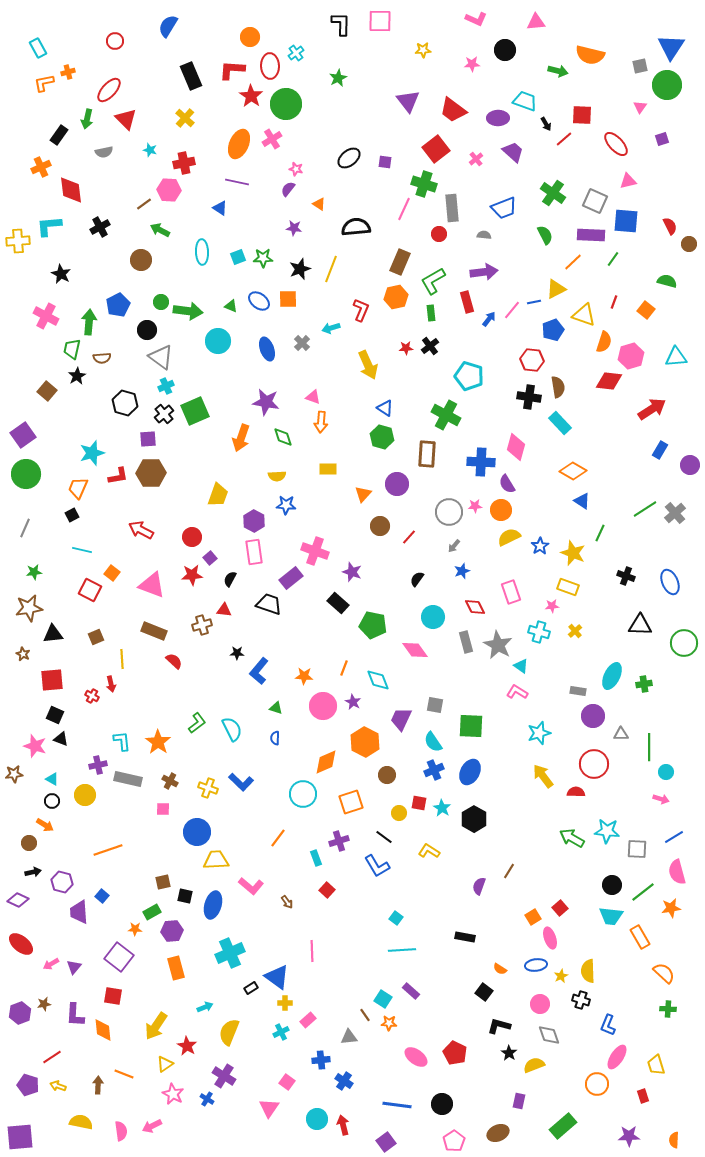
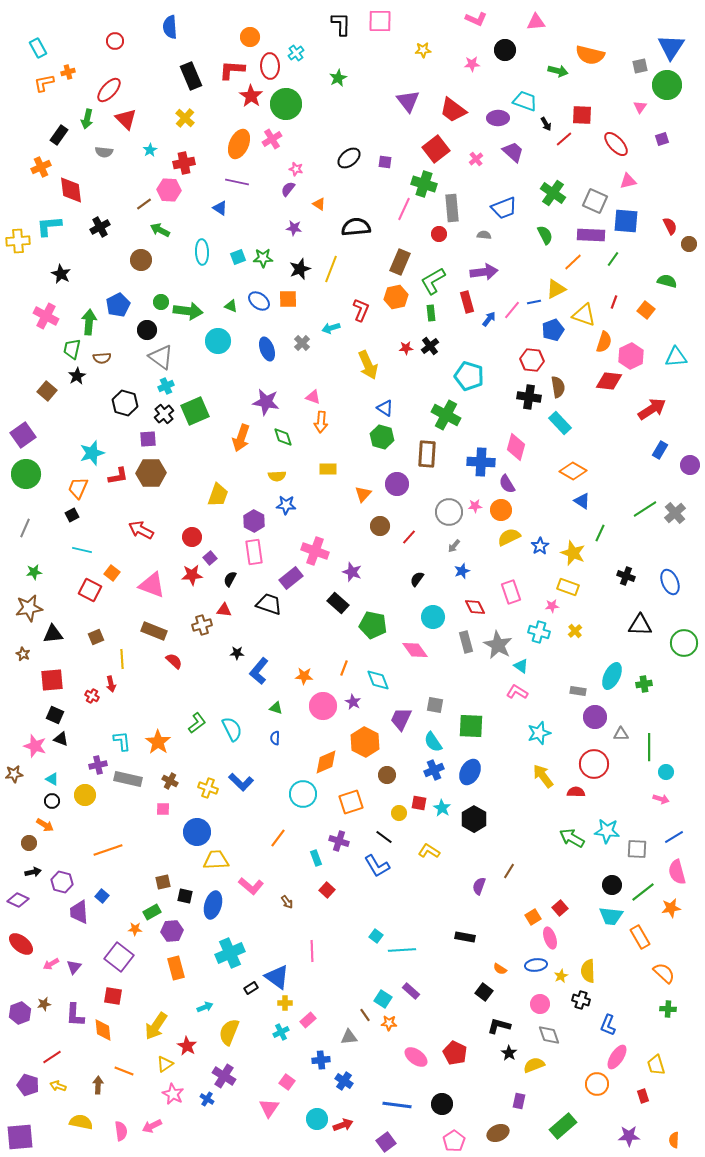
blue semicircle at (168, 26): moved 2 px right, 1 px down; rotated 35 degrees counterclockwise
cyan star at (150, 150): rotated 24 degrees clockwise
gray semicircle at (104, 152): rotated 18 degrees clockwise
pink hexagon at (631, 356): rotated 10 degrees counterclockwise
purple circle at (593, 716): moved 2 px right, 1 px down
purple cross at (339, 841): rotated 36 degrees clockwise
cyan square at (396, 918): moved 20 px left, 18 px down
orange line at (124, 1074): moved 3 px up
red arrow at (343, 1125): rotated 84 degrees clockwise
